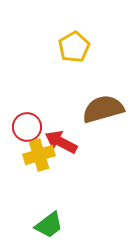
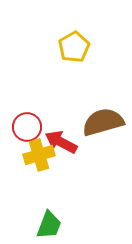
brown semicircle: moved 13 px down
green trapezoid: rotated 32 degrees counterclockwise
